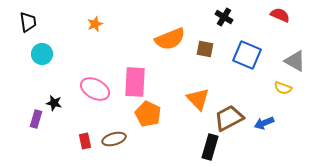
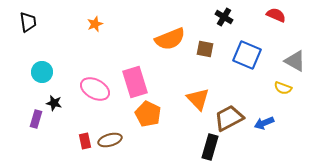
red semicircle: moved 4 px left
cyan circle: moved 18 px down
pink rectangle: rotated 20 degrees counterclockwise
brown ellipse: moved 4 px left, 1 px down
